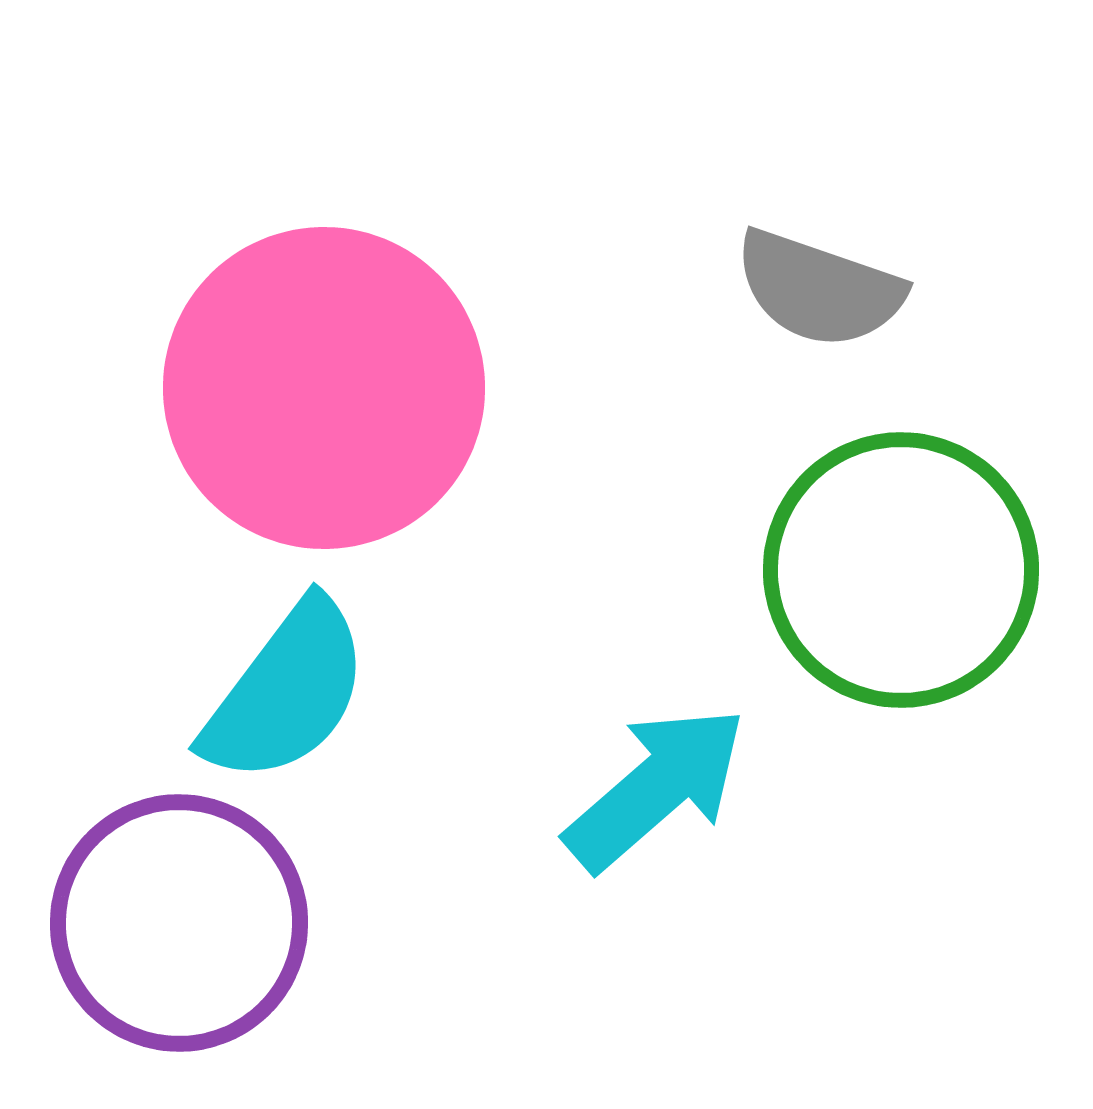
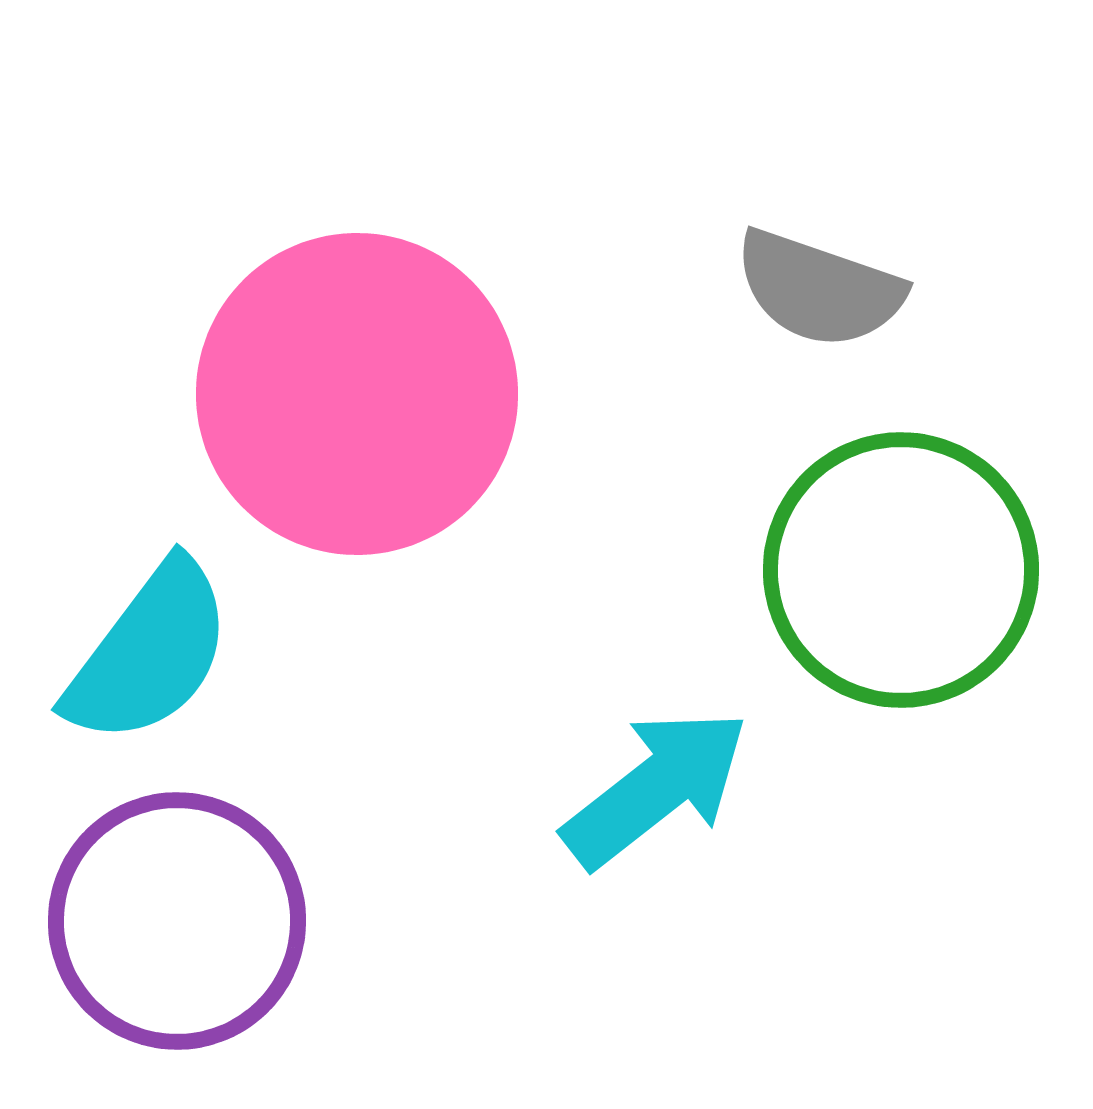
pink circle: moved 33 px right, 6 px down
cyan semicircle: moved 137 px left, 39 px up
cyan arrow: rotated 3 degrees clockwise
purple circle: moved 2 px left, 2 px up
